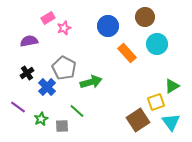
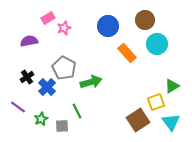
brown circle: moved 3 px down
black cross: moved 4 px down
green line: rotated 21 degrees clockwise
